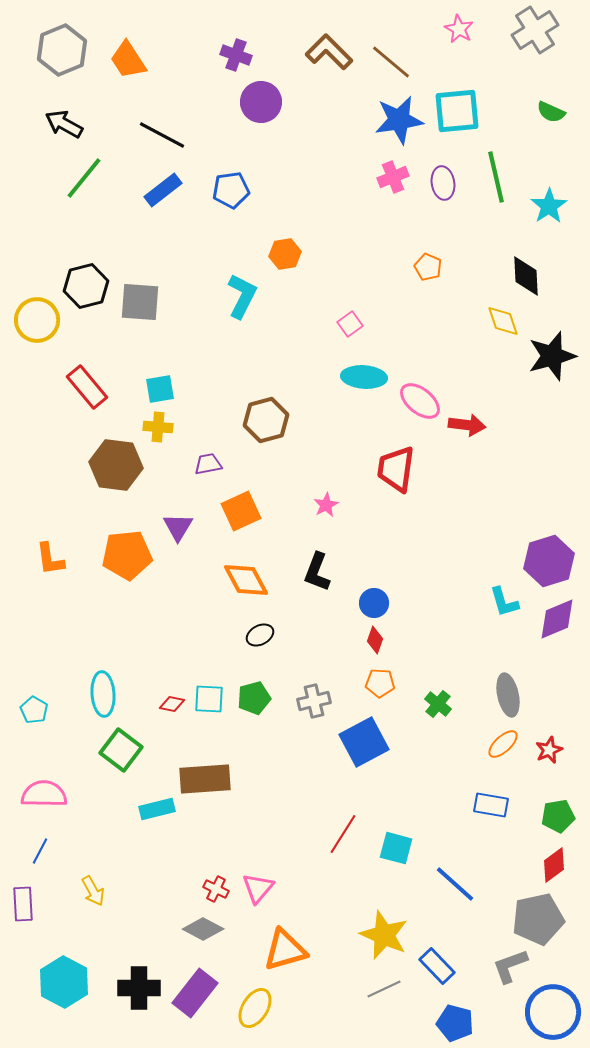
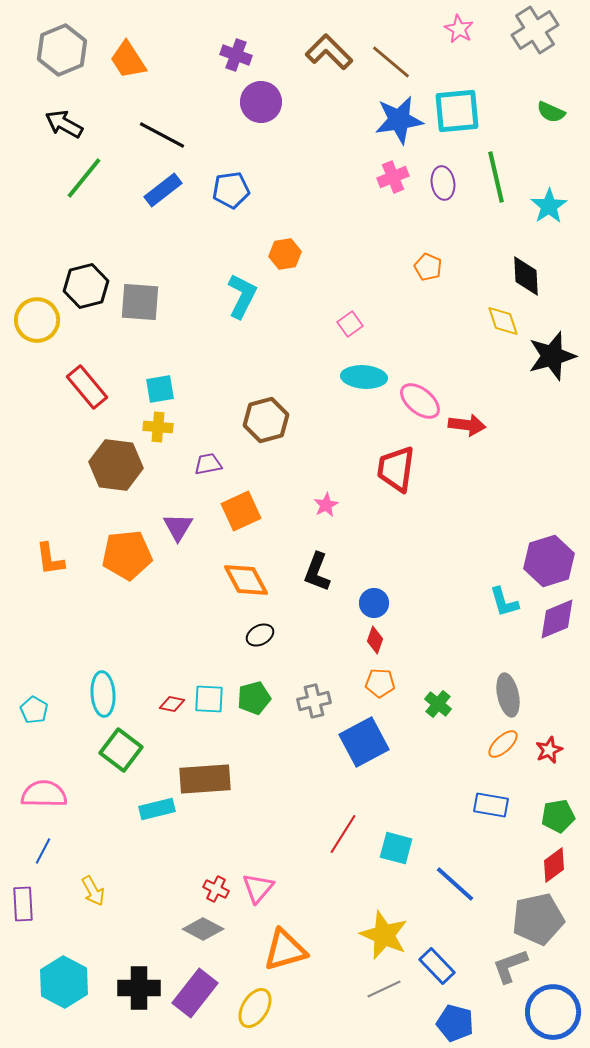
blue line at (40, 851): moved 3 px right
